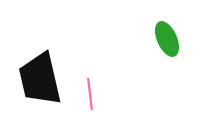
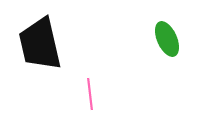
black trapezoid: moved 35 px up
